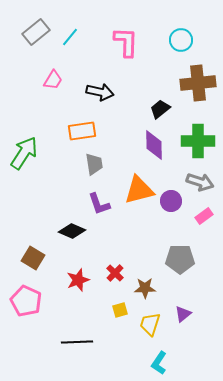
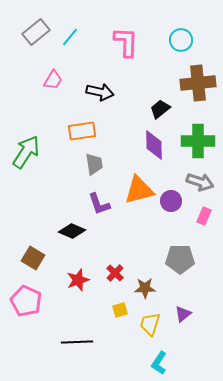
green arrow: moved 2 px right, 1 px up
pink rectangle: rotated 30 degrees counterclockwise
